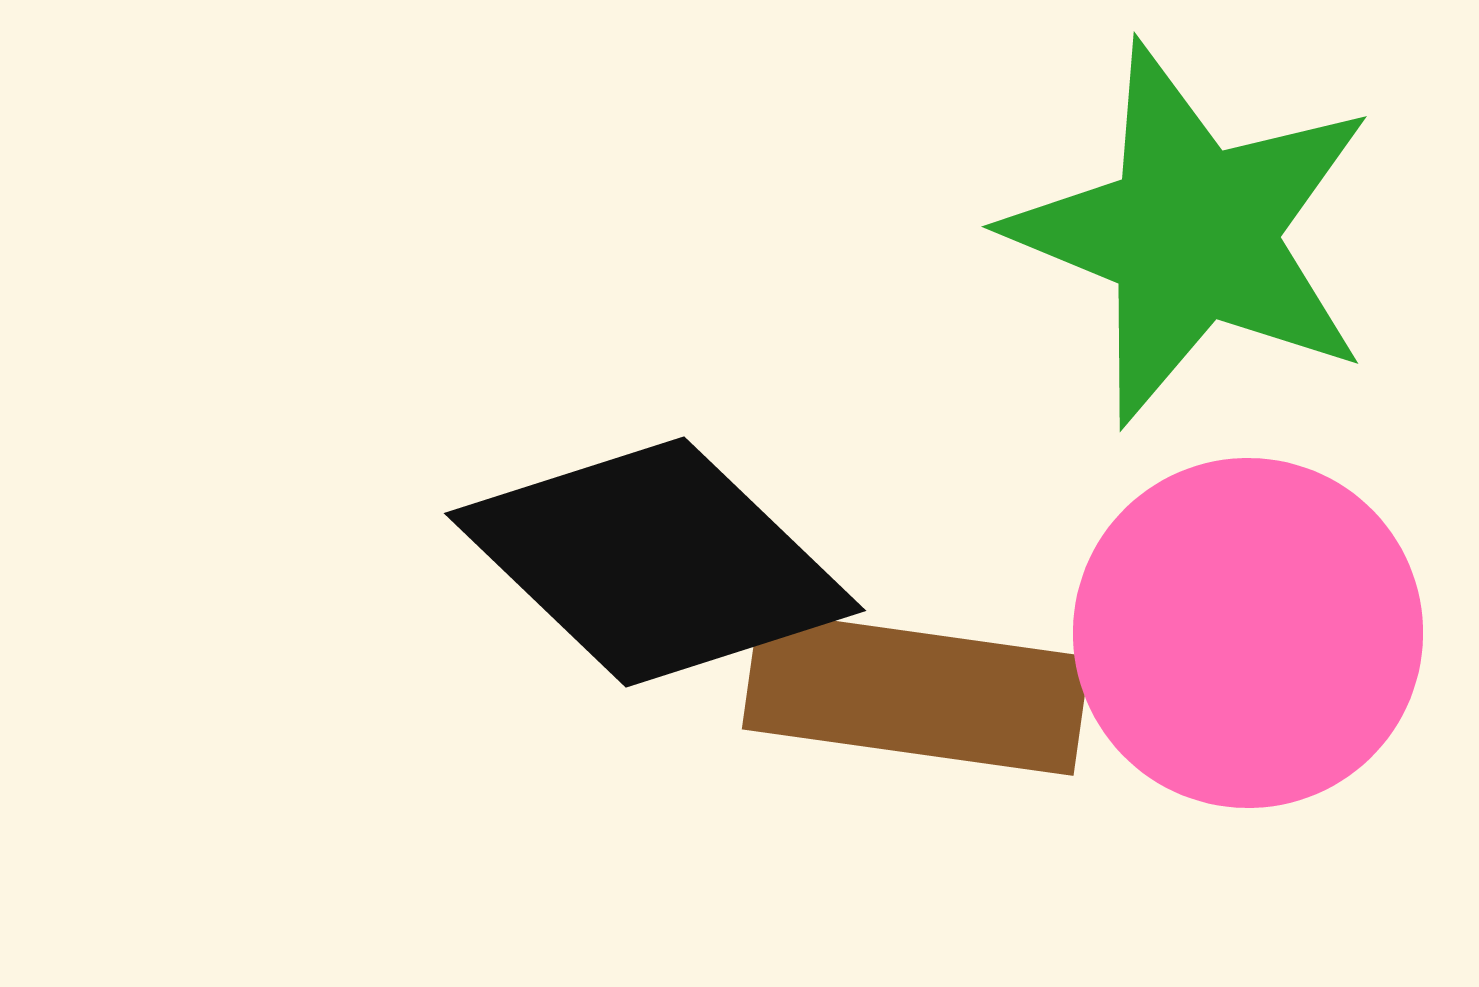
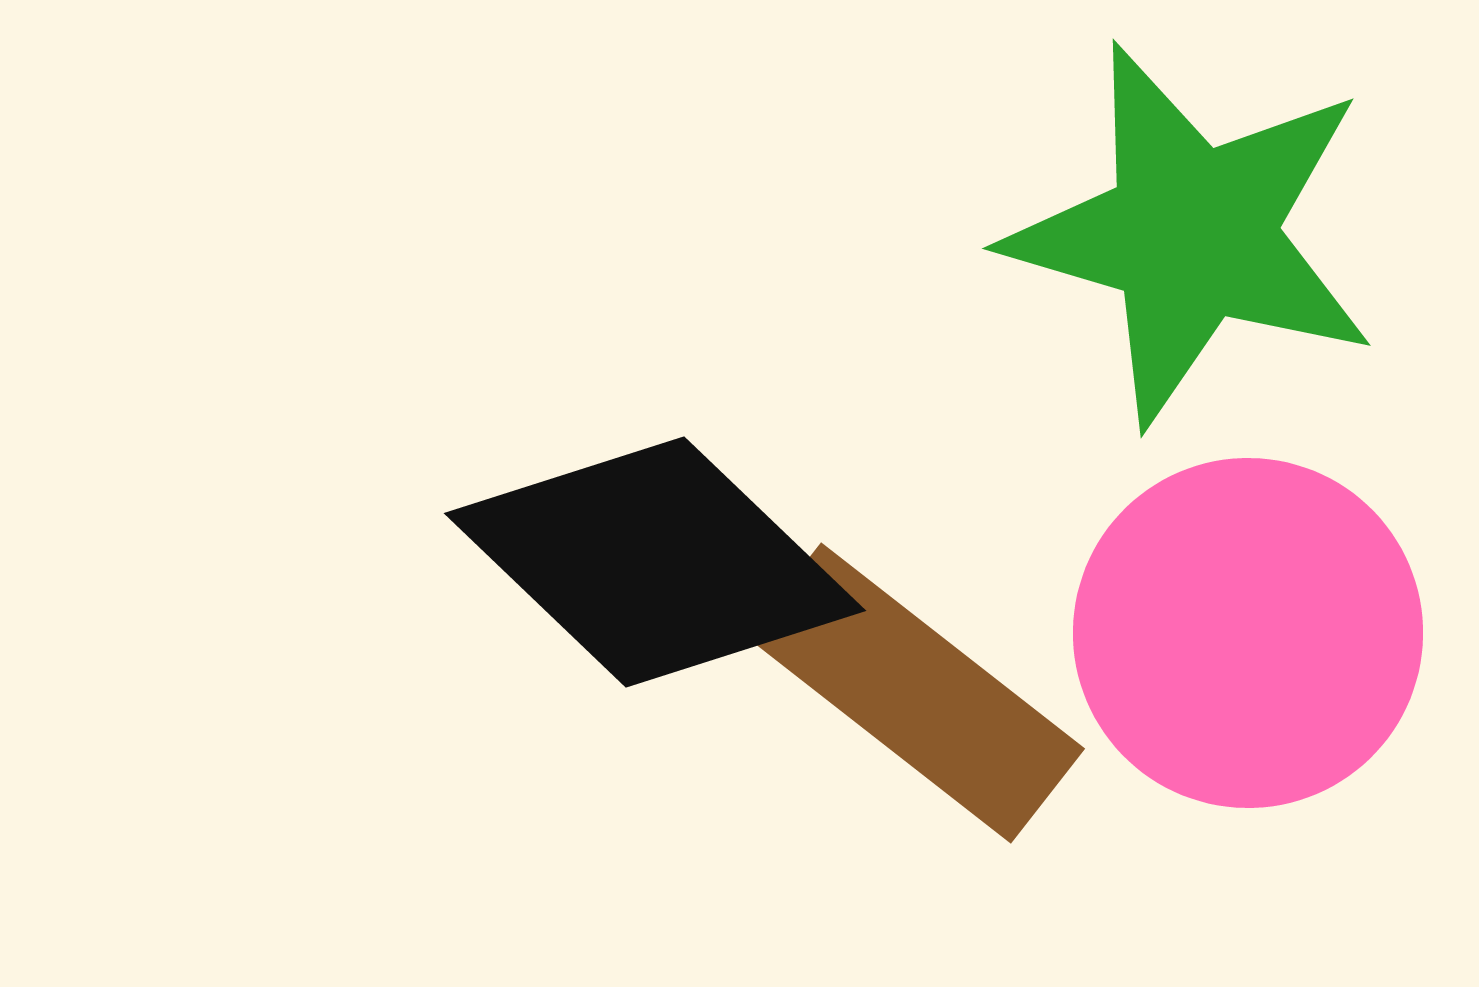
green star: rotated 6 degrees counterclockwise
brown rectangle: rotated 30 degrees clockwise
